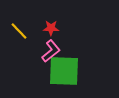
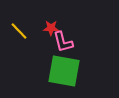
pink L-shape: moved 12 px right, 9 px up; rotated 115 degrees clockwise
green square: rotated 8 degrees clockwise
